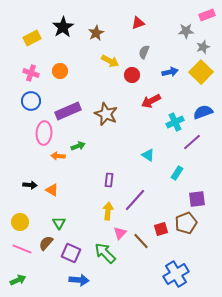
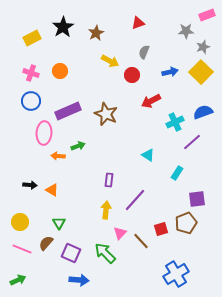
yellow arrow at (108, 211): moved 2 px left, 1 px up
